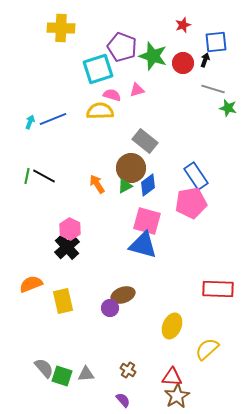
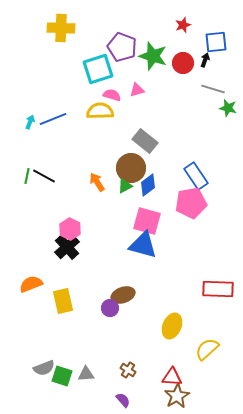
orange arrow at (97, 184): moved 2 px up
gray semicircle at (44, 368): rotated 110 degrees clockwise
